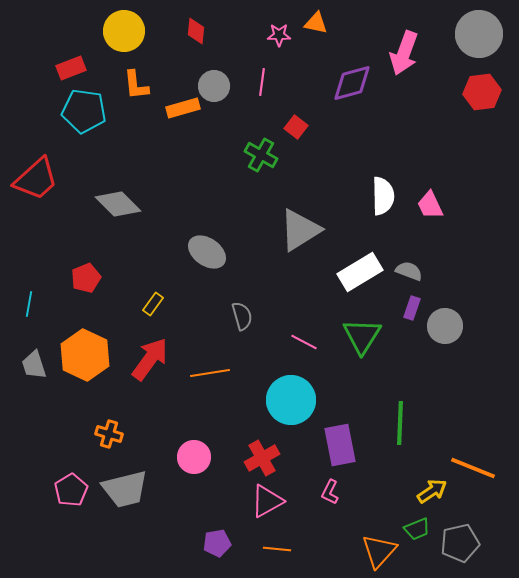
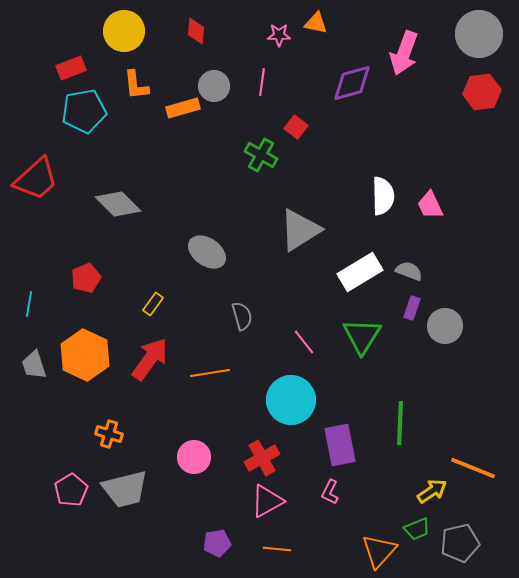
cyan pentagon at (84, 111): rotated 18 degrees counterclockwise
pink line at (304, 342): rotated 24 degrees clockwise
